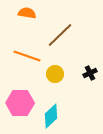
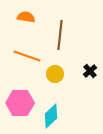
orange semicircle: moved 1 px left, 4 px down
brown line: rotated 40 degrees counterclockwise
black cross: moved 2 px up; rotated 16 degrees counterclockwise
